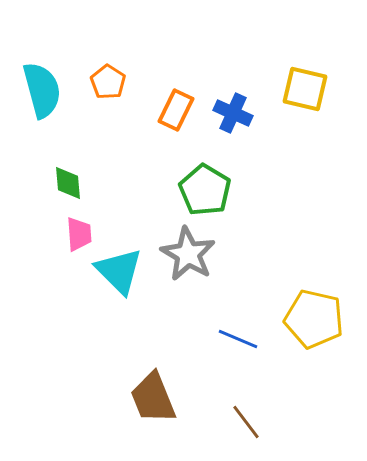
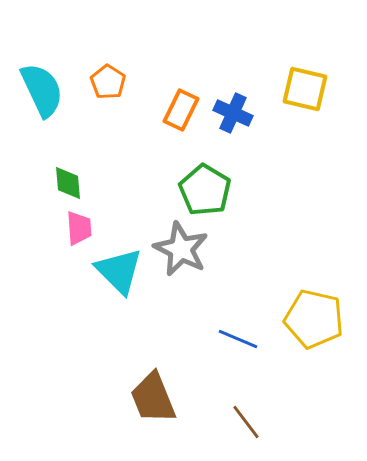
cyan semicircle: rotated 10 degrees counterclockwise
orange rectangle: moved 5 px right
pink trapezoid: moved 6 px up
gray star: moved 7 px left, 5 px up; rotated 4 degrees counterclockwise
